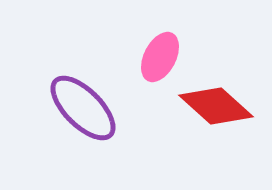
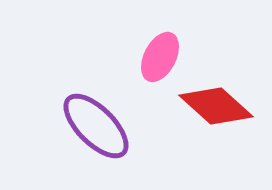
purple ellipse: moved 13 px right, 18 px down
